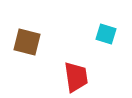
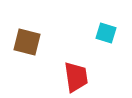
cyan square: moved 1 px up
